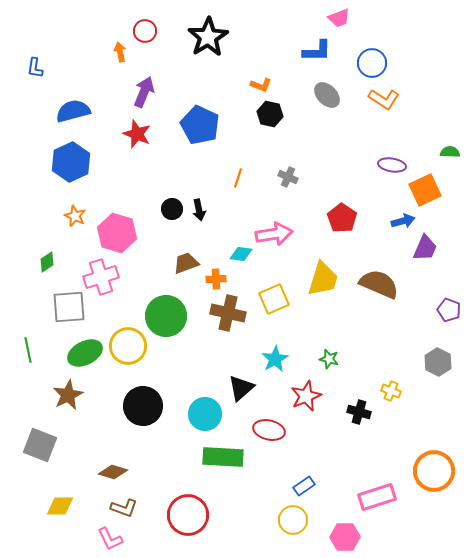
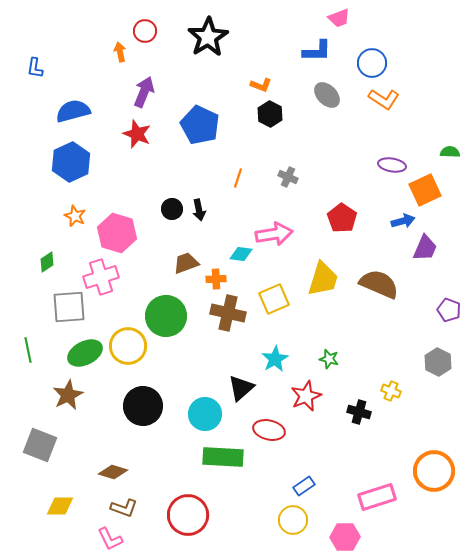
black hexagon at (270, 114): rotated 15 degrees clockwise
